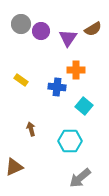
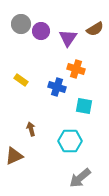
brown semicircle: moved 2 px right
orange cross: moved 1 px up; rotated 18 degrees clockwise
blue cross: rotated 12 degrees clockwise
cyan square: rotated 30 degrees counterclockwise
brown triangle: moved 11 px up
